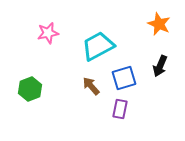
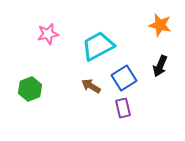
orange star: moved 1 px right, 1 px down; rotated 10 degrees counterclockwise
pink star: moved 1 px down
blue square: rotated 15 degrees counterclockwise
brown arrow: rotated 18 degrees counterclockwise
purple rectangle: moved 3 px right, 1 px up; rotated 24 degrees counterclockwise
